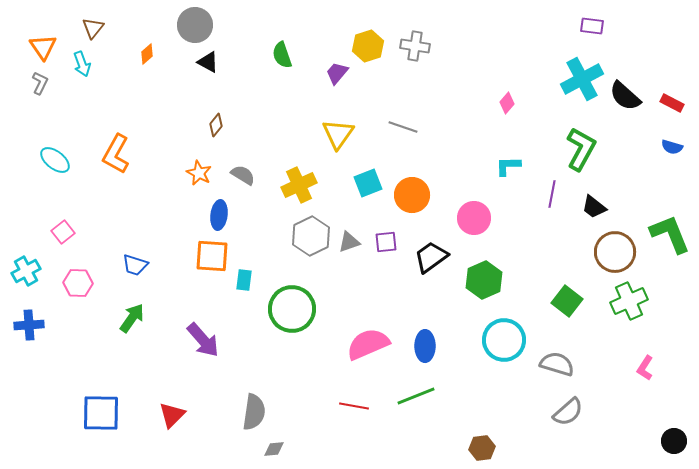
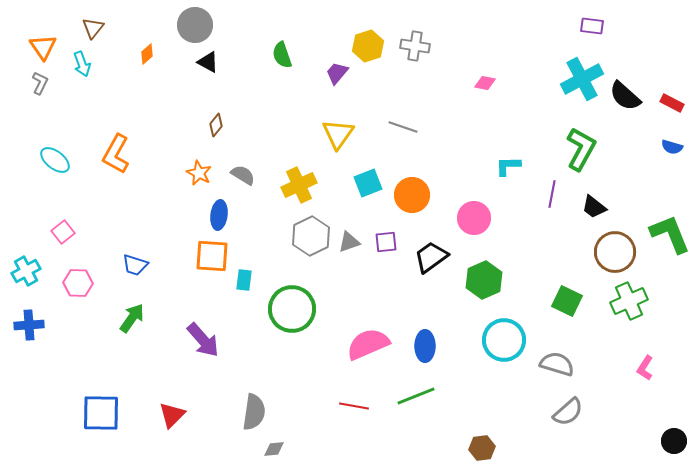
pink diamond at (507, 103): moved 22 px left, 20 px up; rotated 60 degrees clockwise
green square at (567, 301): rotated 12 degrees counterclockwise
